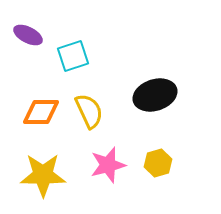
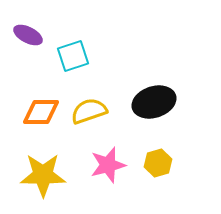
black ellipse: moved 1 px left, 7 px down
yellow semicircle: rotated 84 degrees counterclockwise
